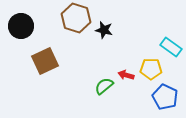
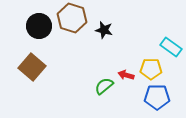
brown hexagon: moved 4 px left
black circle: moved 18 px right
brown square: moved 13 px left, 6 px down; rotated 24 degrees counterclockwise
blue pentagon: moved 8 px left; rotated 25 degrees counterclockwise
